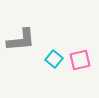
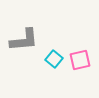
gray L-shape: moved 3 px right
